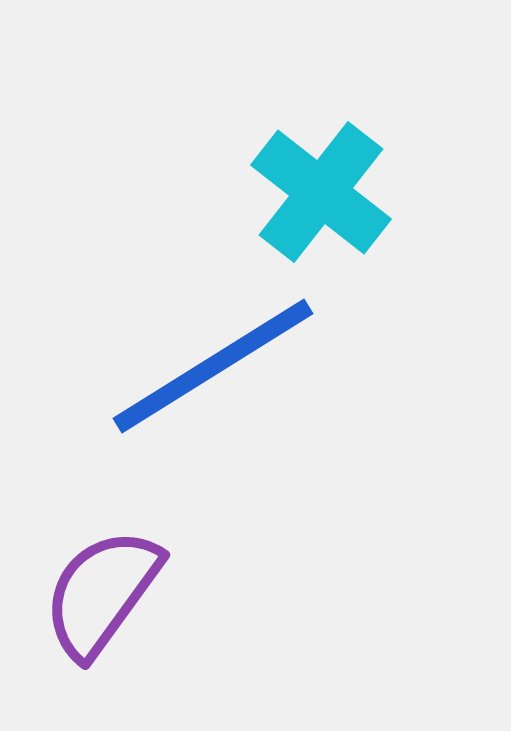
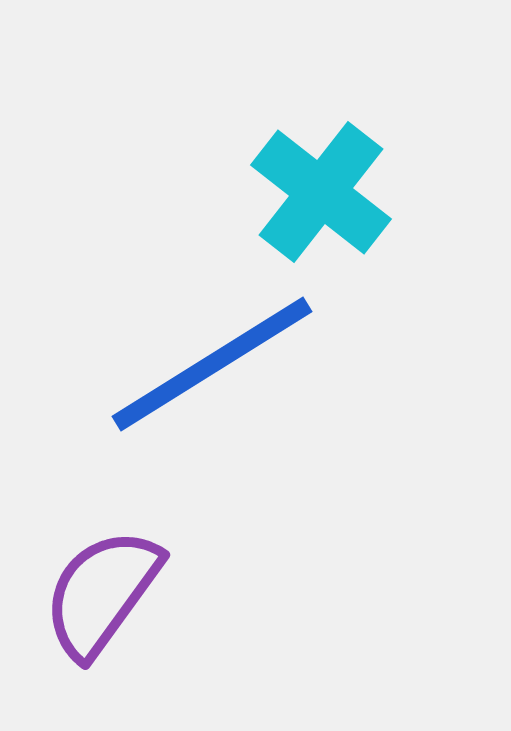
blue line: moved 1 px left, 2 px up
